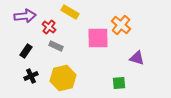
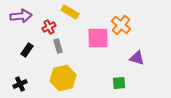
purple arrow: moved 4 px left
red cross: rotated 24 degrees clockwise
gray rectangle: moved 2 px right; rotated 48 degrees clockwise
black rectangle: moved 1 px right, 1 px up
black cross: moved 11 px left, 8 px down
